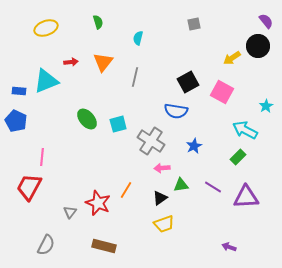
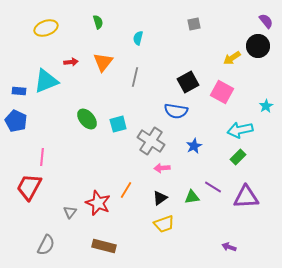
cyan arrow: moved 5 px left; rotated 40 degrees counterclockwise
green triangle: moved 11 px right, 12 px down
